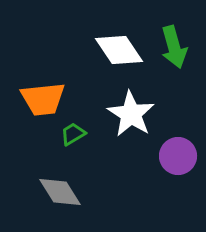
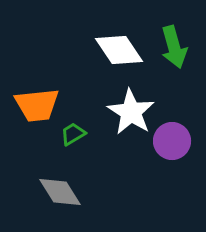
orange trapezoid: moved 6 px left, 6 px down
white star: moved 2 px up
purple circle: moved 6 px left, 15 px up
